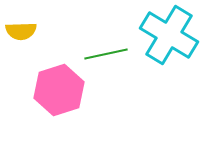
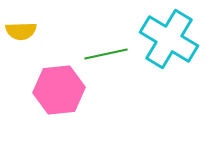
cyan cross: moved 4 px down
pink hexagon: rotated 12 degrees clockwise
